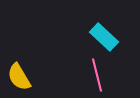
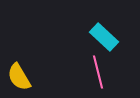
pink line: moved 1 px right, 3 px up
